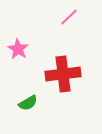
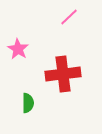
green semicircle: rotated 60 degrees counterclockwise
